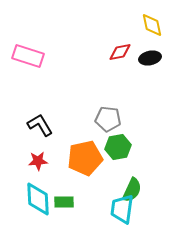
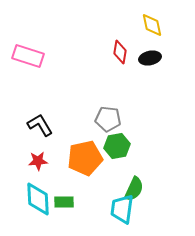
red diamond: rotated 70 degrees counterclockwise
green hexagon: moved 1 px left, 1 px up
green semicircle: moved 2 px right, 1 px up
